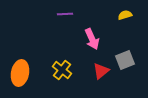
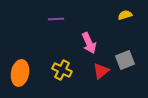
purple line: moved 9 px left, 5 px down
pink arrow: moved 3 px left, 4 px down
yellow cross: rotated 12 degrees counterclockwise
